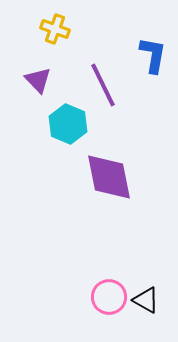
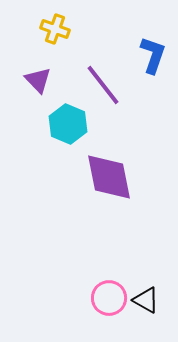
blue L-shape: rotated 9 degrees clockwise
purple line: rotated 12 degrees counterclockwise
pink circle: moved 1 px down
